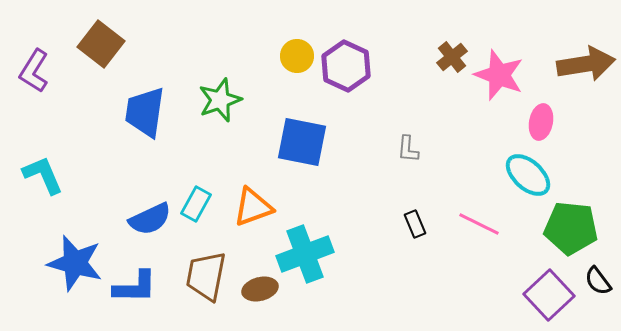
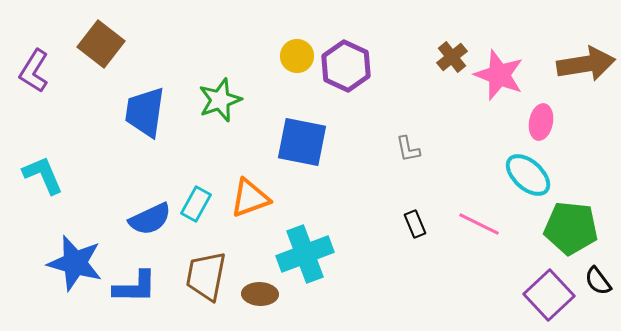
gray L-shape: rotated 16 degrees counterclockwise
orange triangle: moved 3 px left, 9 px up
brown ellipse: moved 5 px down; rotated 16 degrees clockwise
